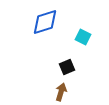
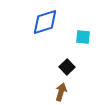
cyan square: rotated 21 degrees counterclockwise
black square: rotated 21 degrees counterclockwise
